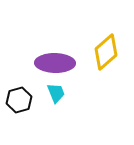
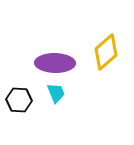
black hexagon: rotated 20 degrees clockwise
